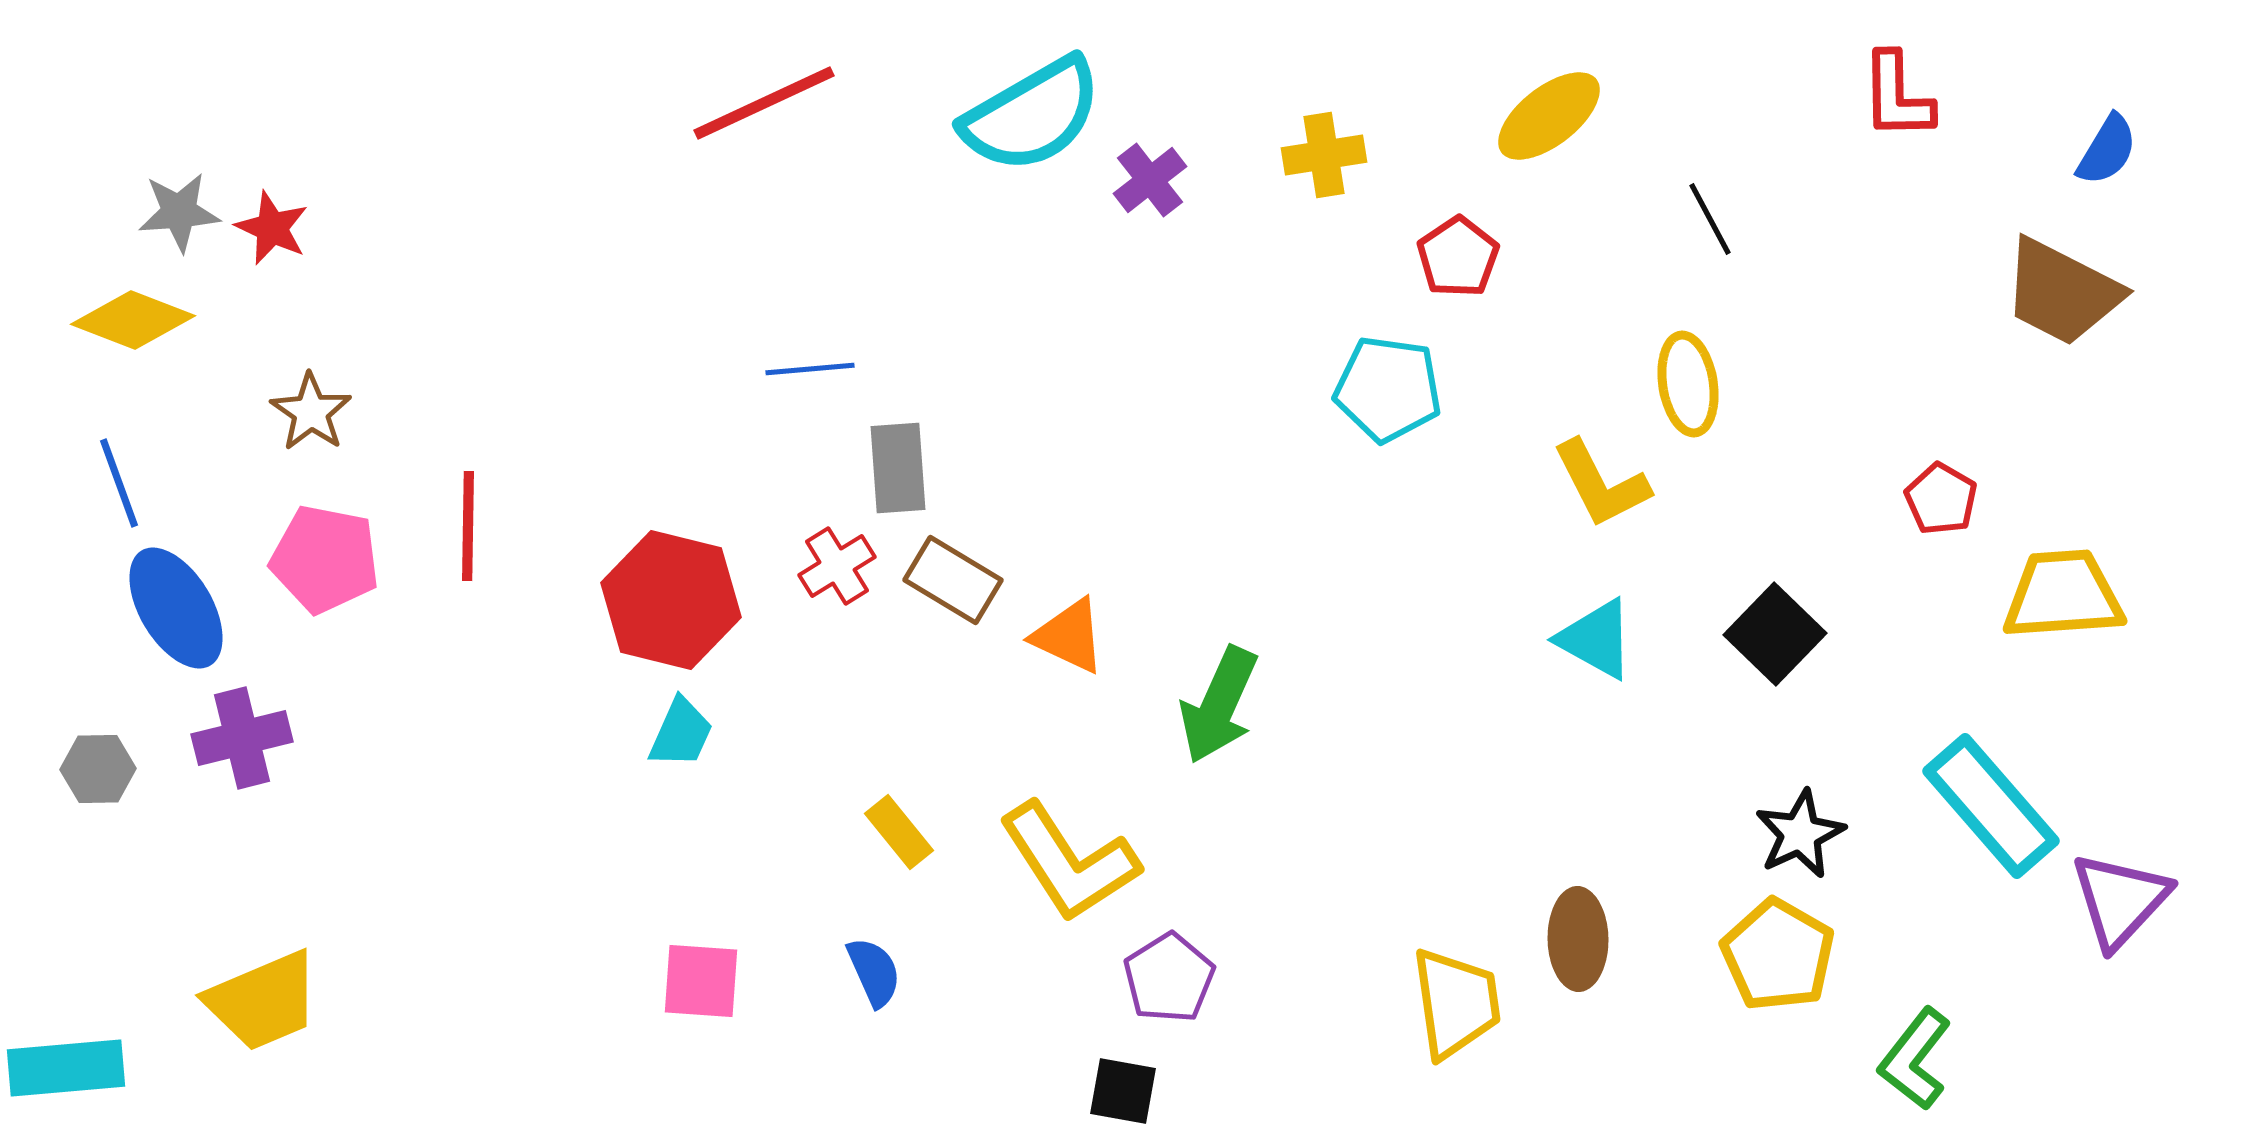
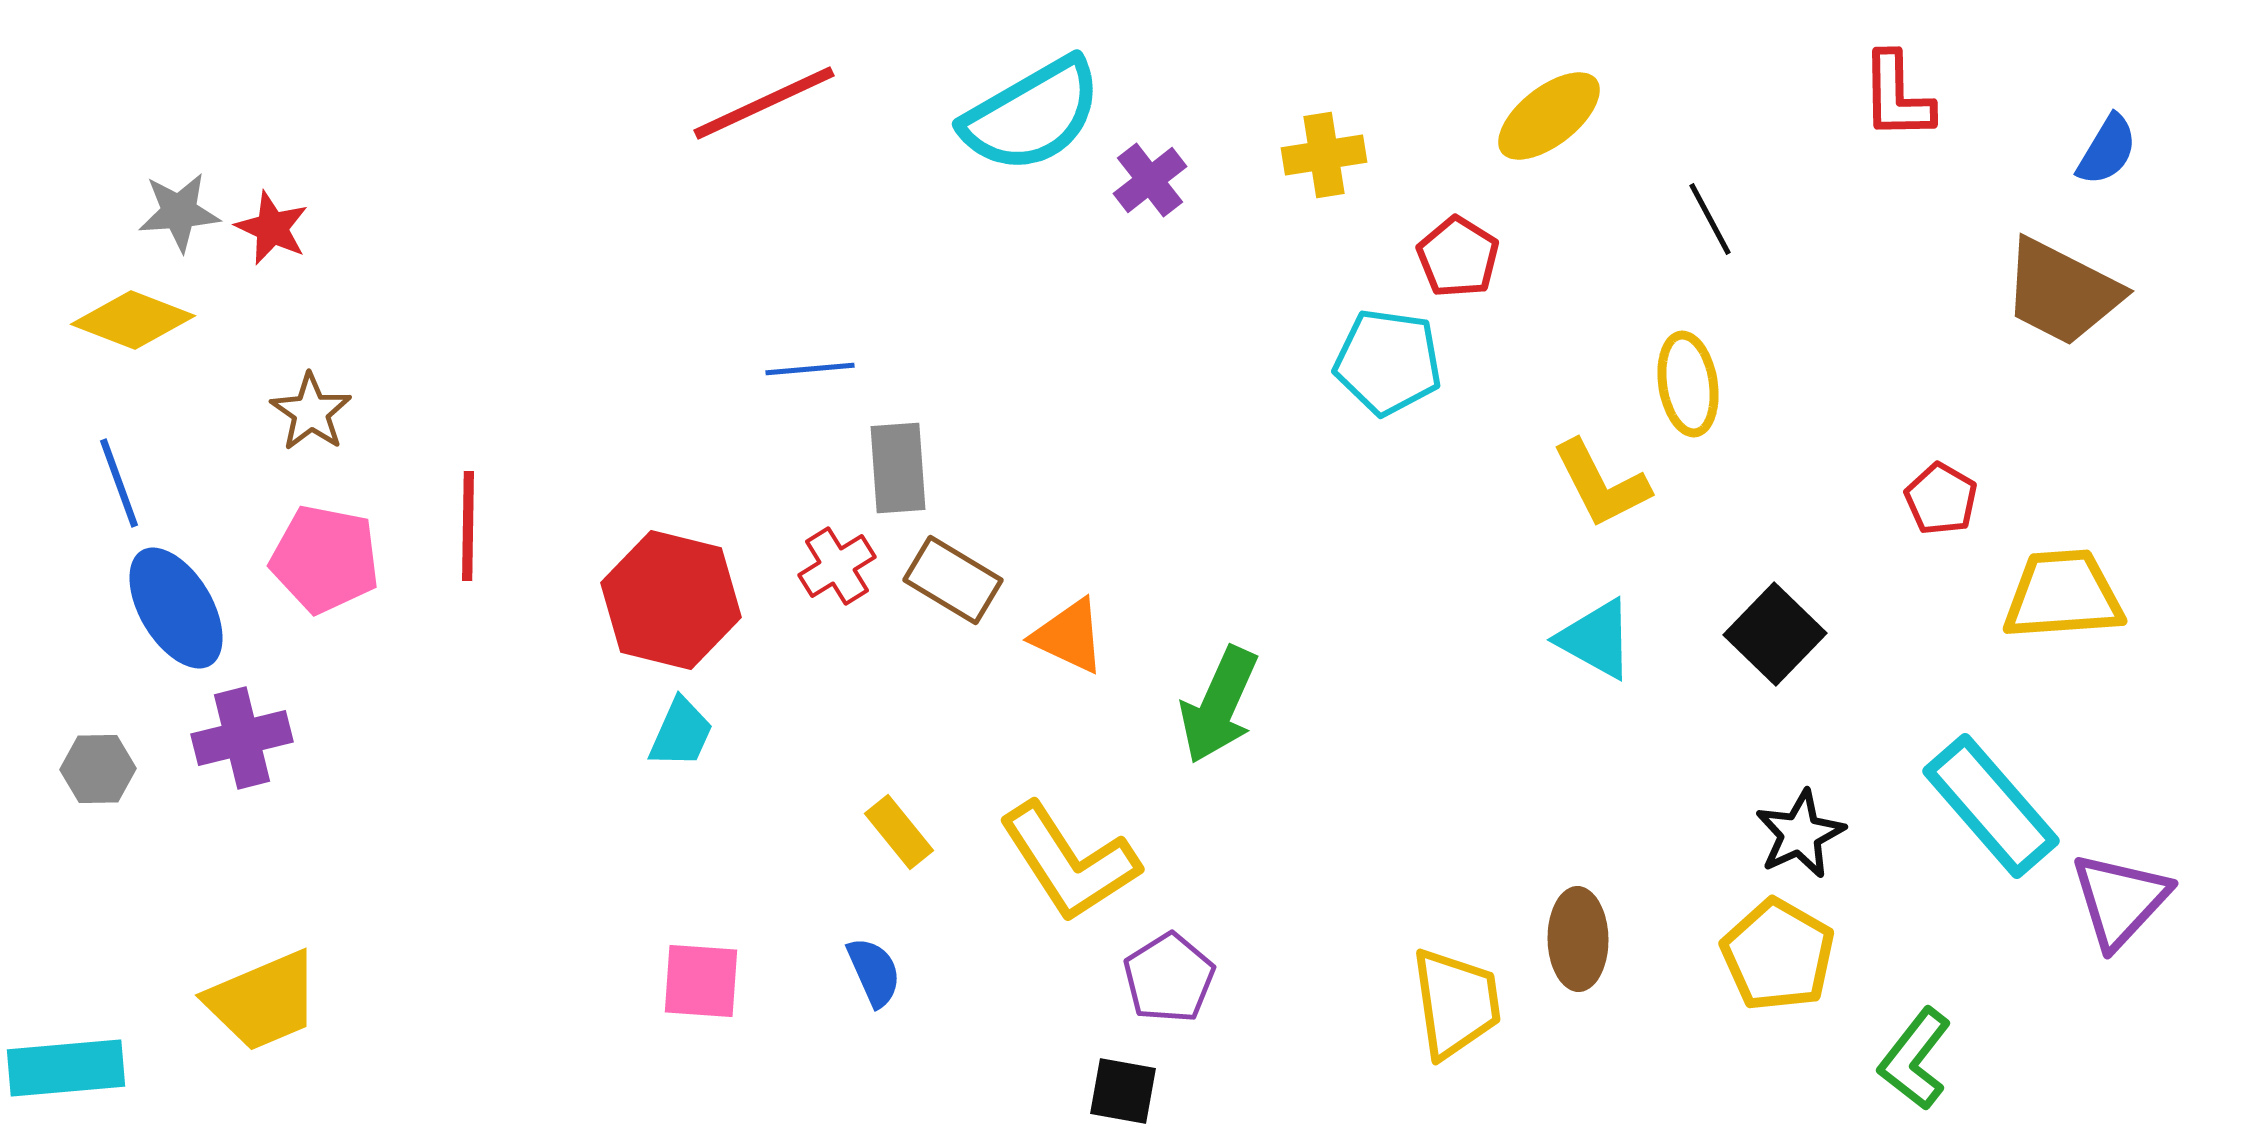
red pentagon at (1458, 257): rotated 6 degrees counterclockwise
cyan pentagon at (1388, 389): moved 27 px up
